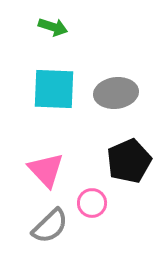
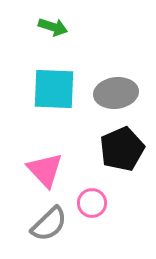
black pentagon: moved 7 px left, 12 px up
pink triangle: moved 1 px left
gray semicircle: moved 1 px left, 2 px up
